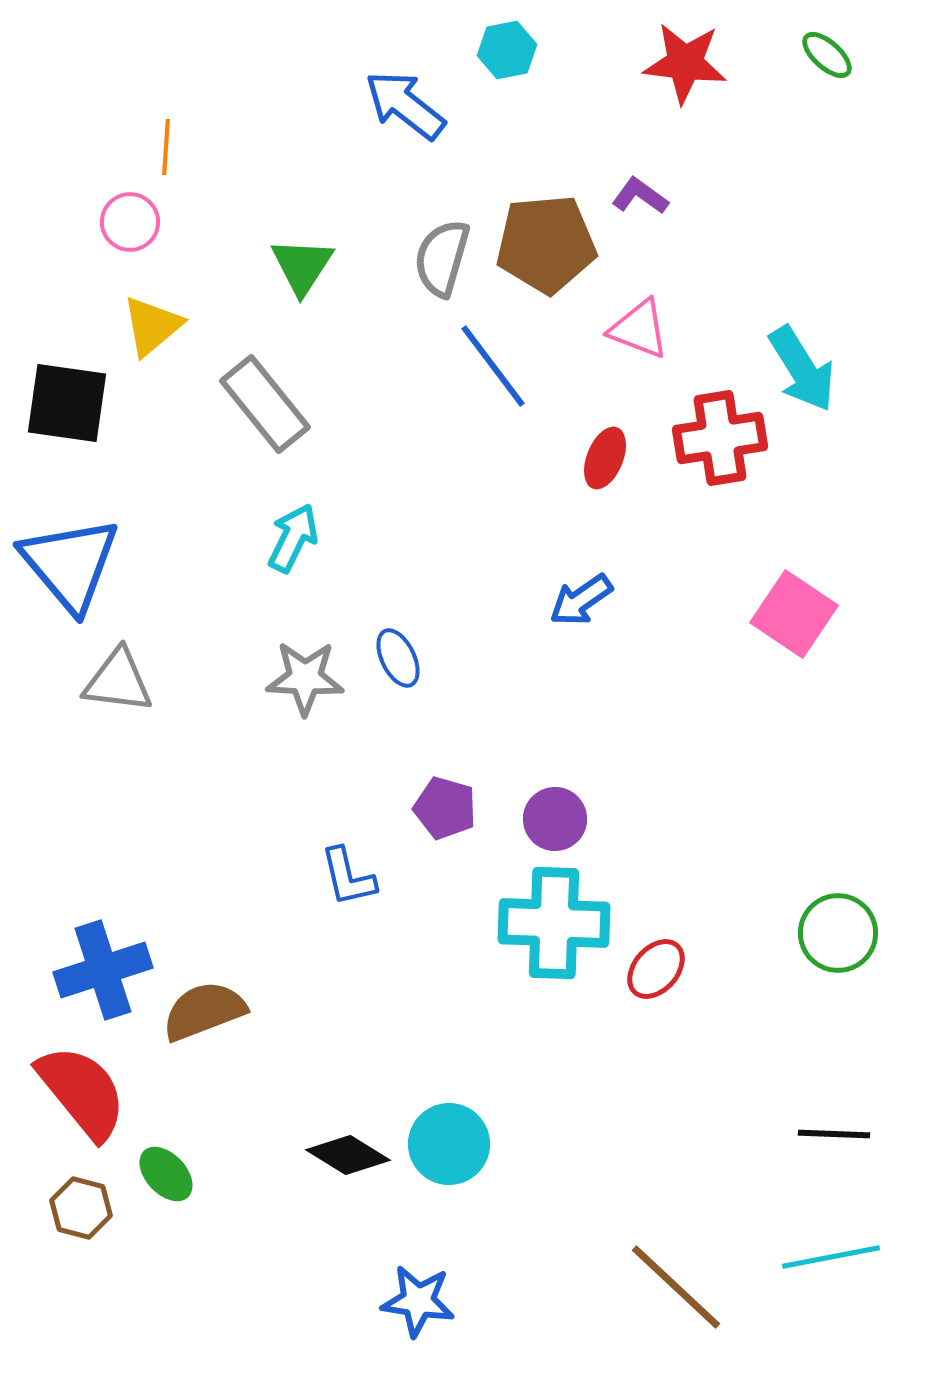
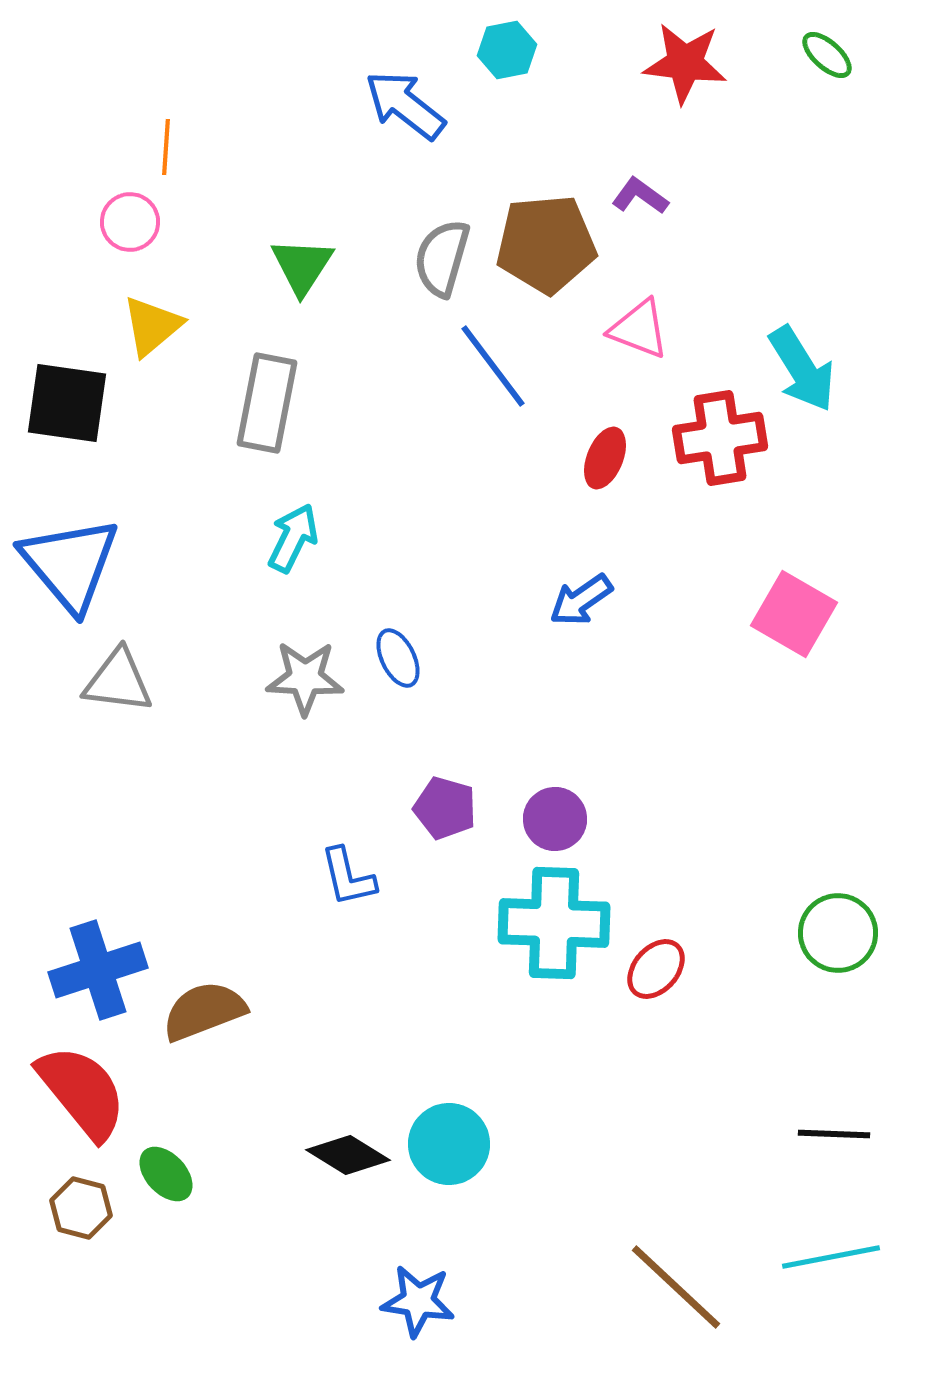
gray rectangle at (265, 404): moved 2 px right, 1 px up; rotated 50 degrees clockwise
pink square at (794, 614): rotated 4 degrees counterclockwise
blue cross at (103, 970): moved 5 px left
